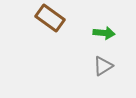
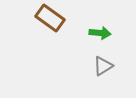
green arrow: moved 4 px left
